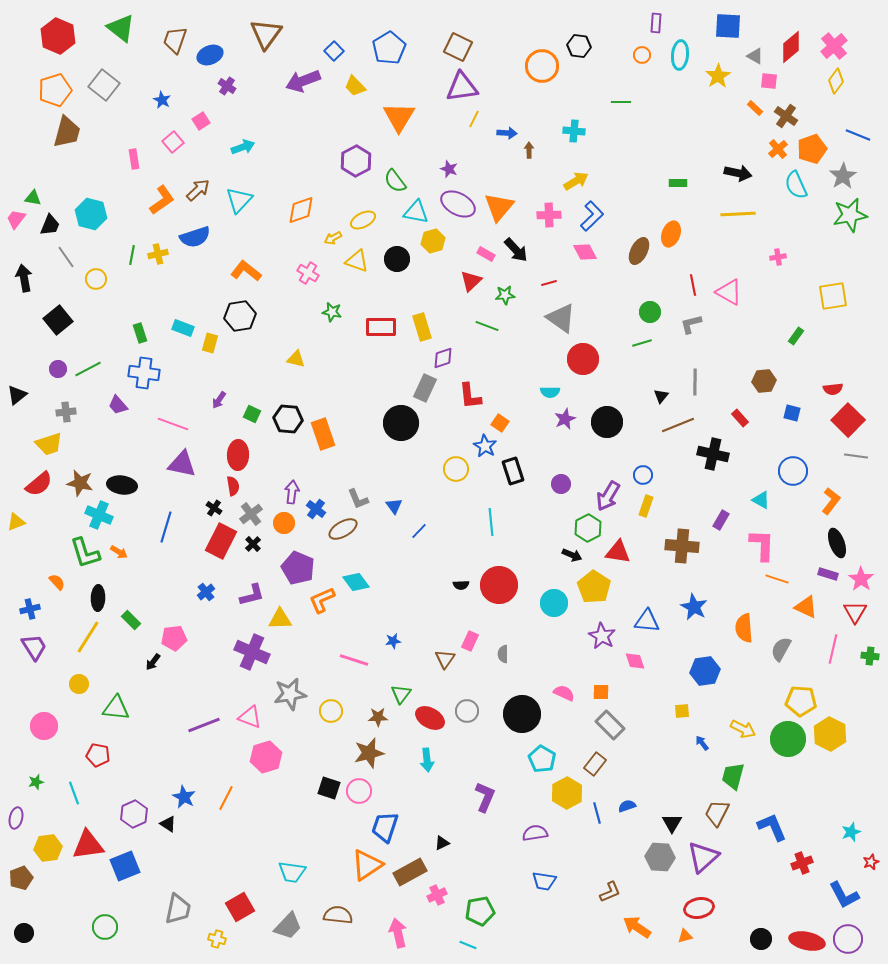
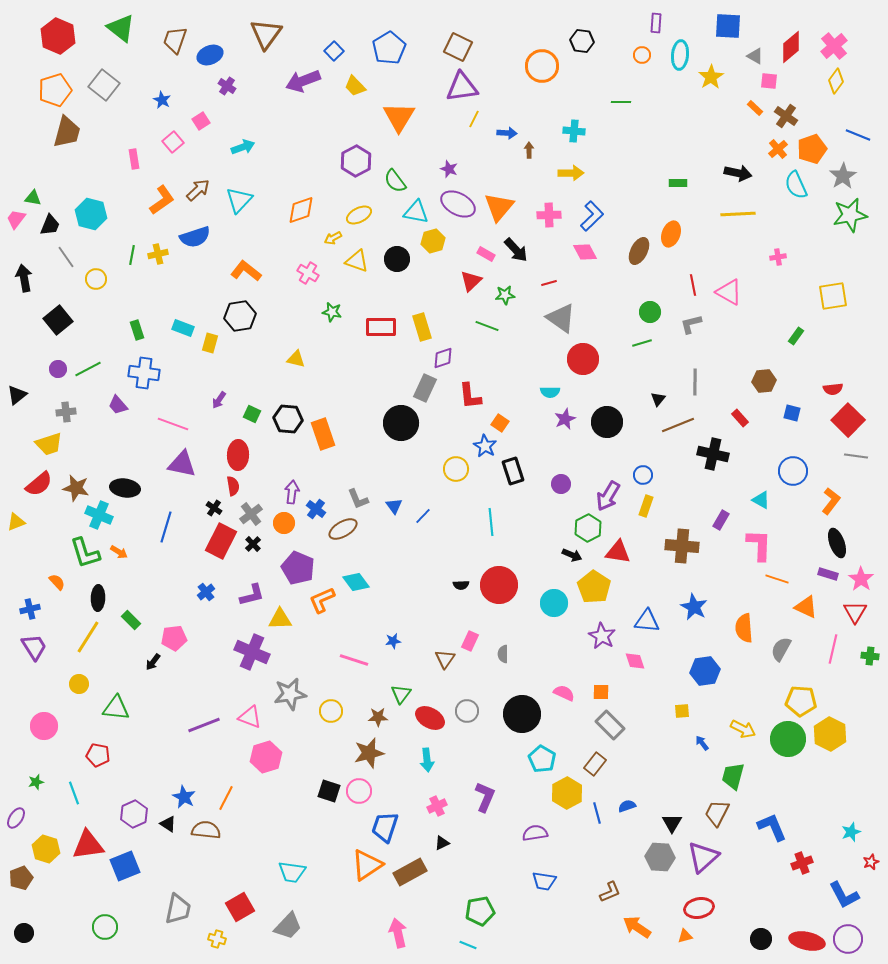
black hexagon at (579, 46): moved 3 px right, 5 px up
yellow star at (718, 76): moved 7 px left, 1 px down
yellow arrow at (576, 181): moved 5 px left, 8 px up; rotated 30 degrees clockwise
yellow ellipse at (363, 220): moved 4 px left, 5 px up
green rectangle at (140, 333): moved 3 px left, 3 px up
black triangle at (661, 396): moved 3 px left, 3 px down
brown star at (80, 483): moved 4 px left, 5 px down
black ellipse at (122, 485): moved 3 px right, 3 px down
blue line at (419, 531): moved 4 px right, 15 px up
pink L-shape at (762, 545): moved 3 px left
black square at (329, 788): moved 3 px down
purple ellipse at (16, 818): rotated 20 degrees clockwise
yellow hexagon at (48, 848): moved 2 px left, 1 px down; rotated 24 degrees clockwise
pink cross at (437, 895): moved 89 px up
brown semicircle at (338, 915): moved 132 px left, 85 px up
